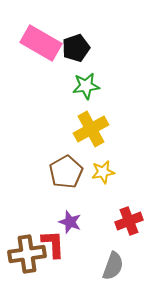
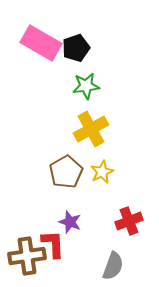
yellow star: moved 1 px left; rotated 15 degrees counterclockwise
brown cross: moved 2 px down
